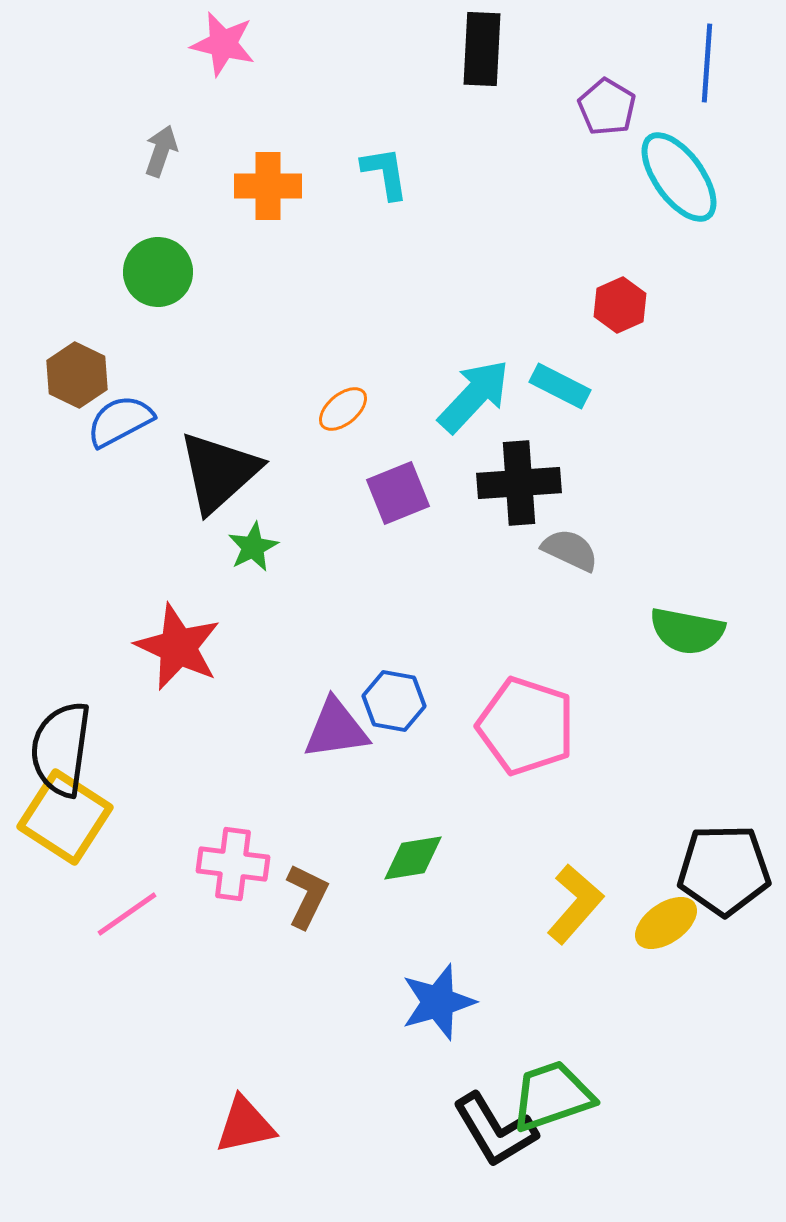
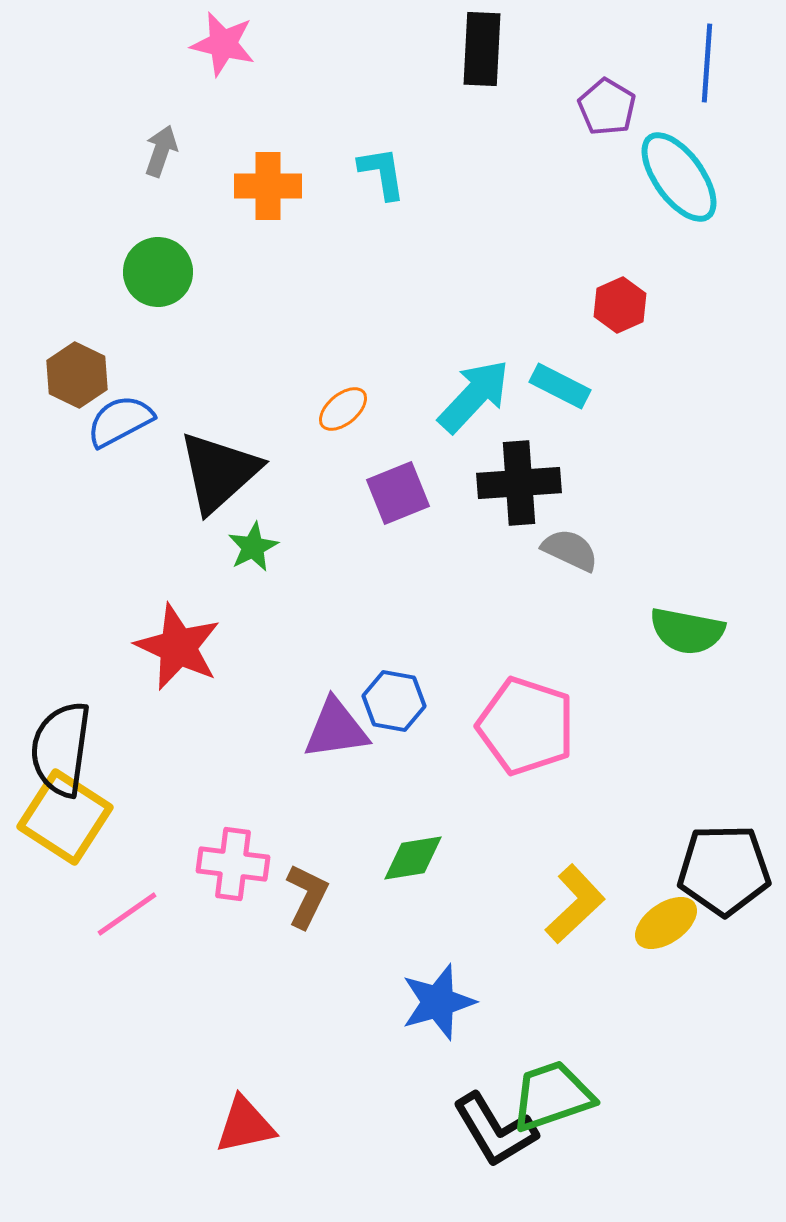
cyan L-shape: moved 3 px left
yellow L-shape: rotated 6 degrees clockwise
